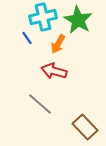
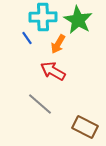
cyan cross: rotated 12 degrees clockwise
red arrow: moved 1 px left; rotated 15 degrees clockwise
brown rectangle: rotated 20 degrees counterclockwise
